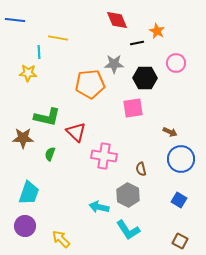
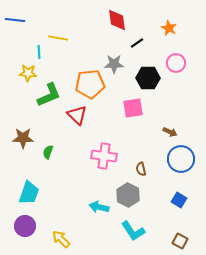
red diamond: rotated 15 degrees clockwise
orange star: moved 12 px right, 3 px up
black line: rotated 24 degrees counterclockwise
black hexagon: moved 3 px right
green L-shape: moved 2 px right, 22 px up; rotated 36 degrees counterclockwise
red triangle: moved 1 px right, 17 px up
green semicircle: moved 2 px left, 2 px up
cyan L-shape: moved 5 px right, 1 px down
